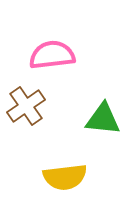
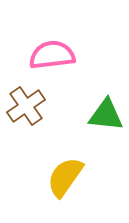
green triangle: moved 3 px right, 4 px up
yellow semicircle: rotated 132 degrees clockwise
